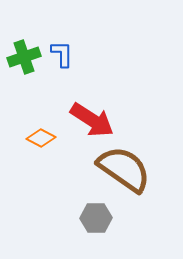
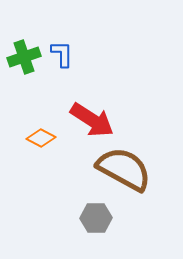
brown semicircle: rotated 6 degrees counterclockwise
